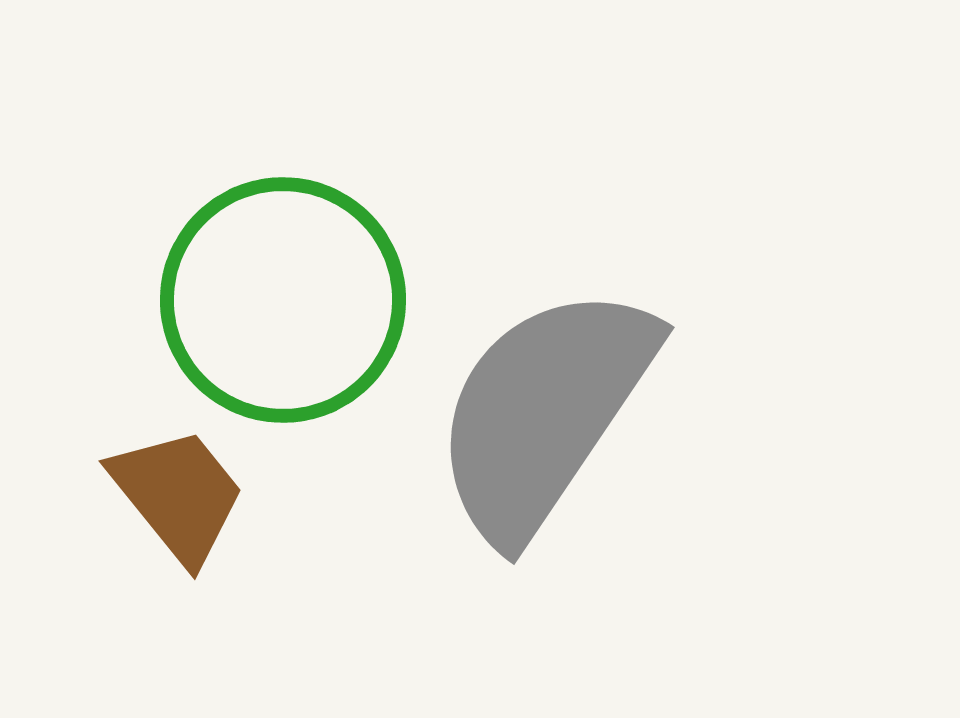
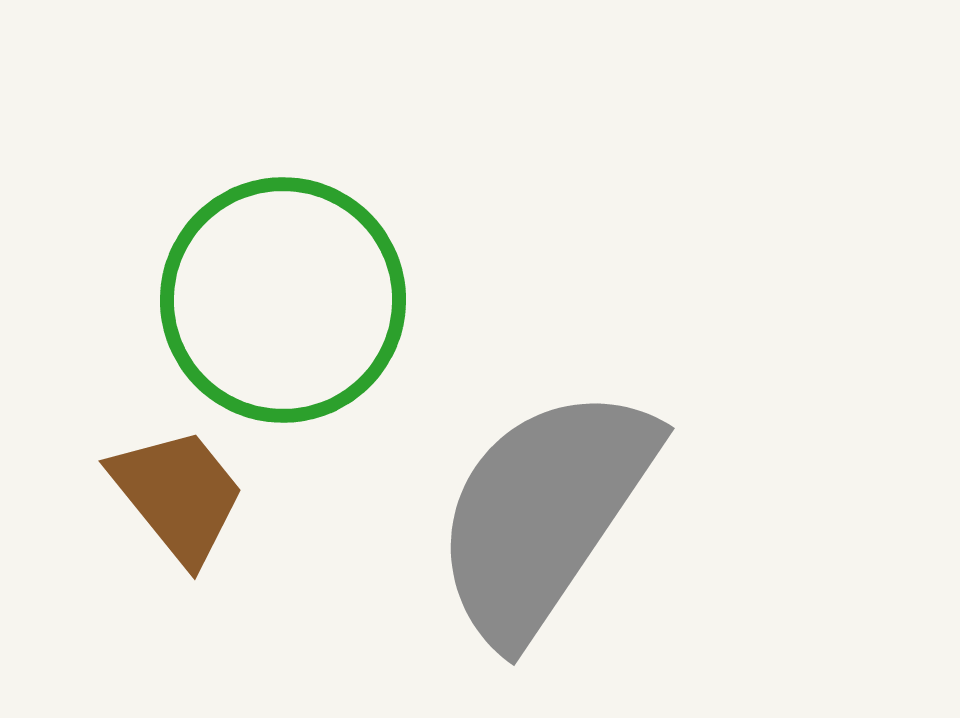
gray semicircle: moved 101 px down
